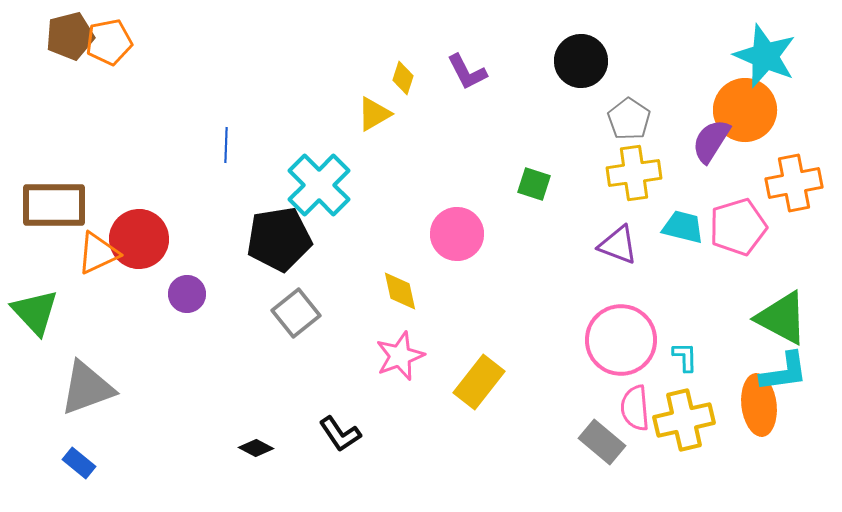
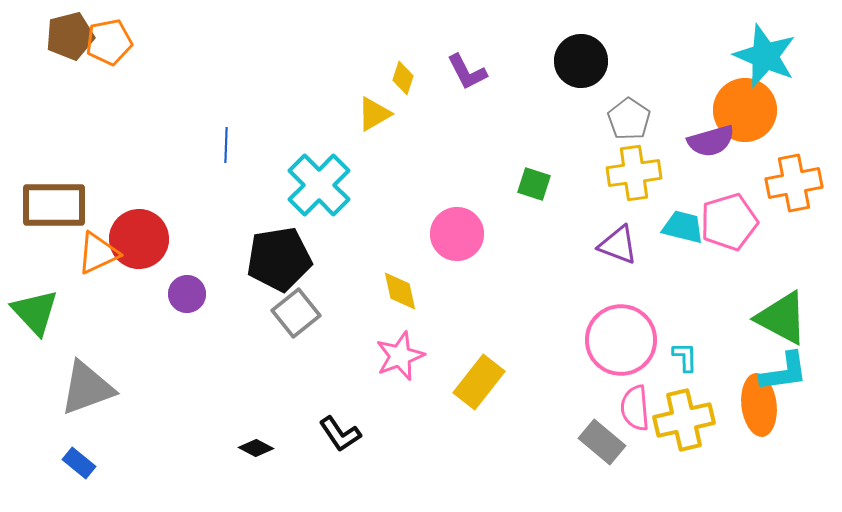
purple semicircle at (711, 141): rotated 138 degrees counterclockwise
pink pentagon at (738, 227): moved 9 px left, 5 px up
black pentagon at (279, 239): moved 20 px down
